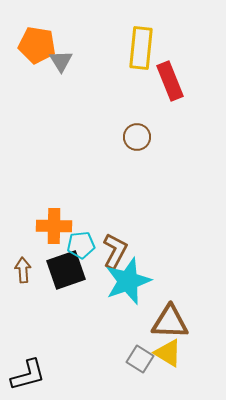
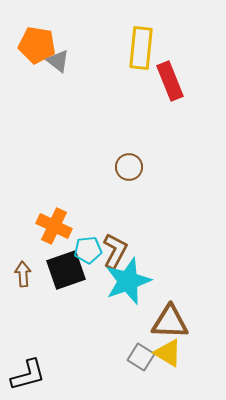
gray triangle: moved 3 px left; rotated 20 degrees counterclockwise
brown circle: moved 8 px left, 30 px down
orange cross: rotated 24 degrees clockwise
cyan pentagon: moved 7 px right, 5 px down
brown arrow: moved 4 px down
gray square: moved 1 px right, 2 px up
